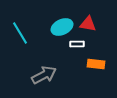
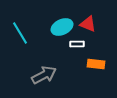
red triangle: rotated 12 degrees clockwise
